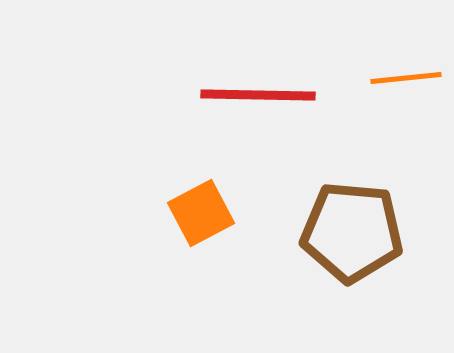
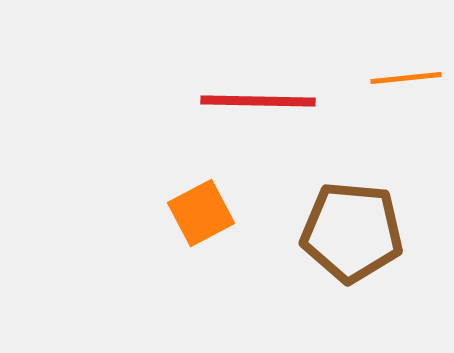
red line: moved 6 px down
